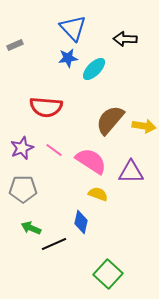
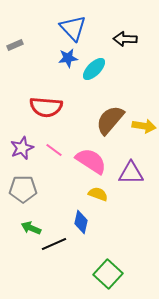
purple triangle: moved 1 px down
